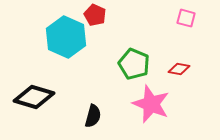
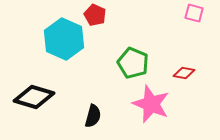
pink square: moved 8 px right, 5 px up
cyan hexagon: moved 2 px left, 2 px down
green pentagon: moved 1 px left, 1 px up
red diamond: moved 5 px right, 4 px down
